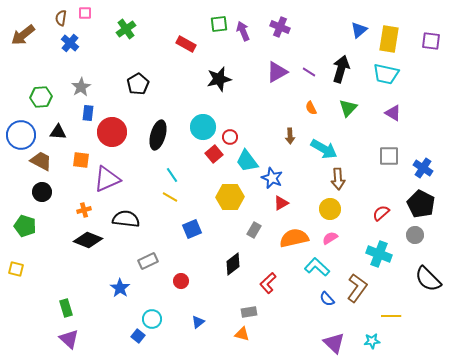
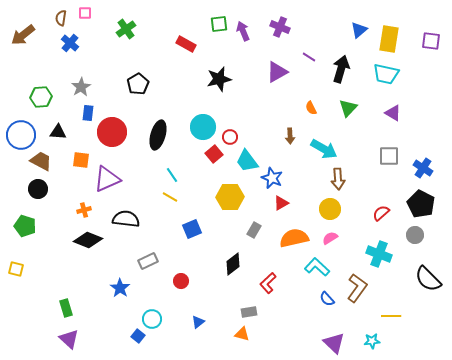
purple line at (309, 72): moved 15 px up
black circle at (42, 192): moved 4 px left, 3 px up
